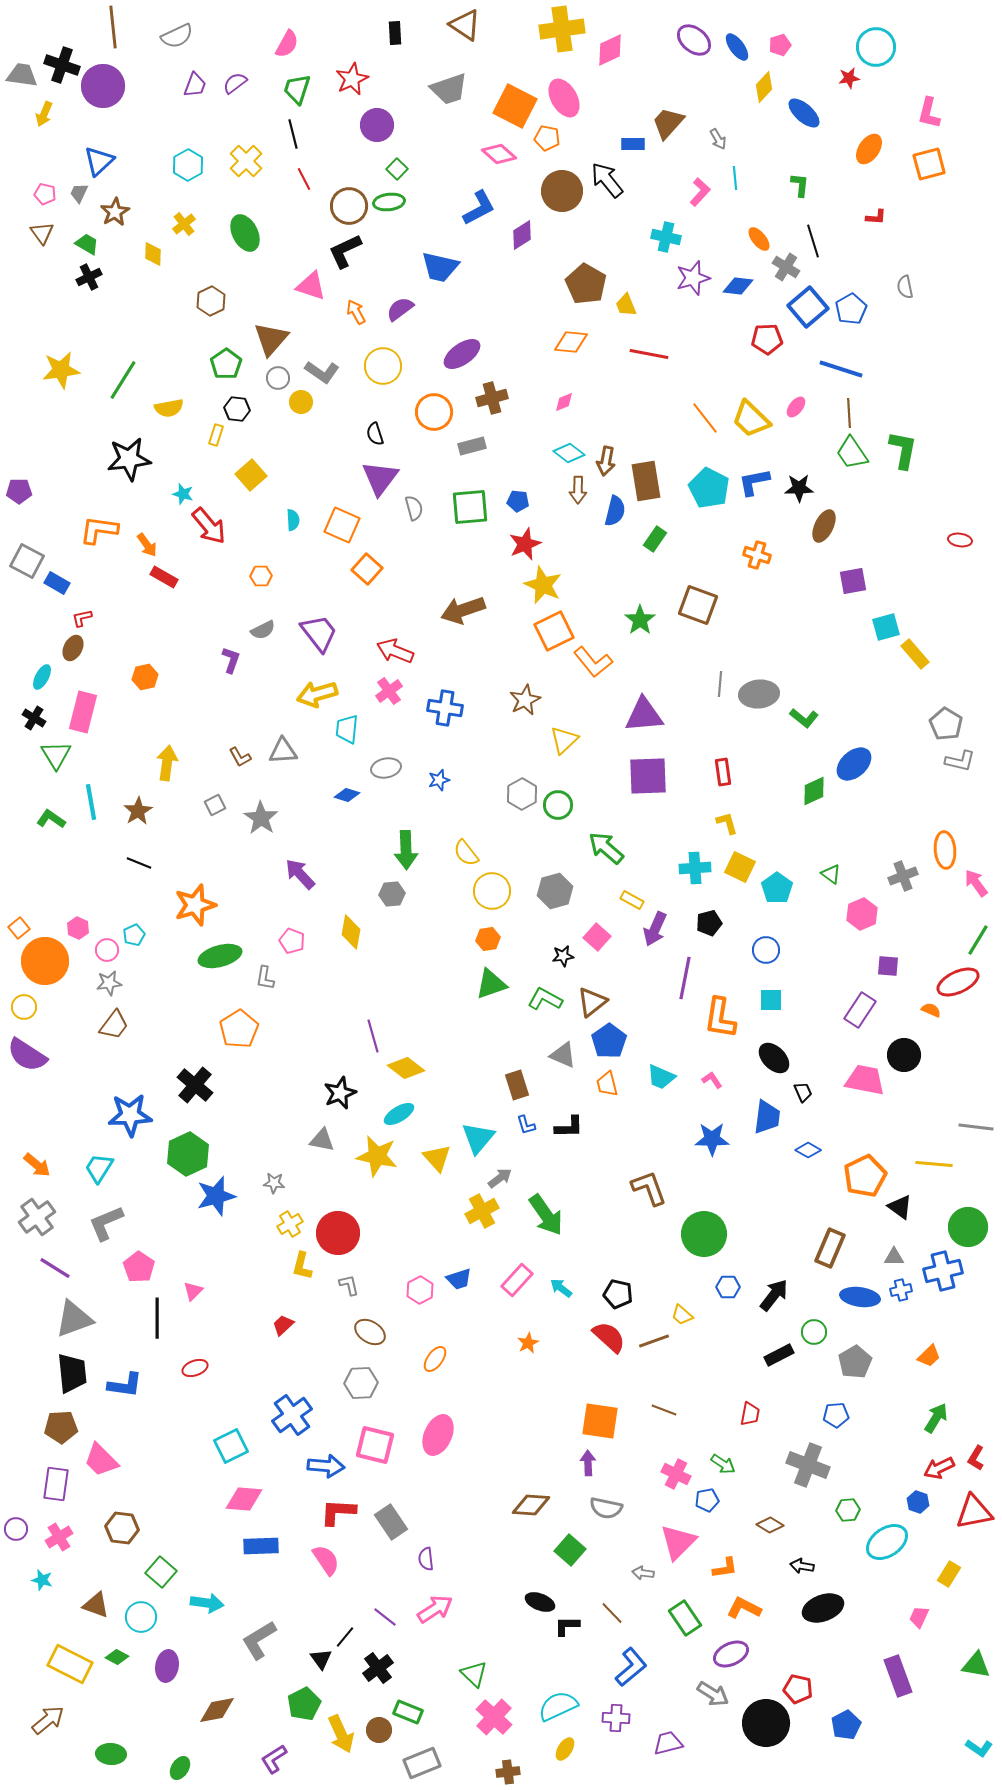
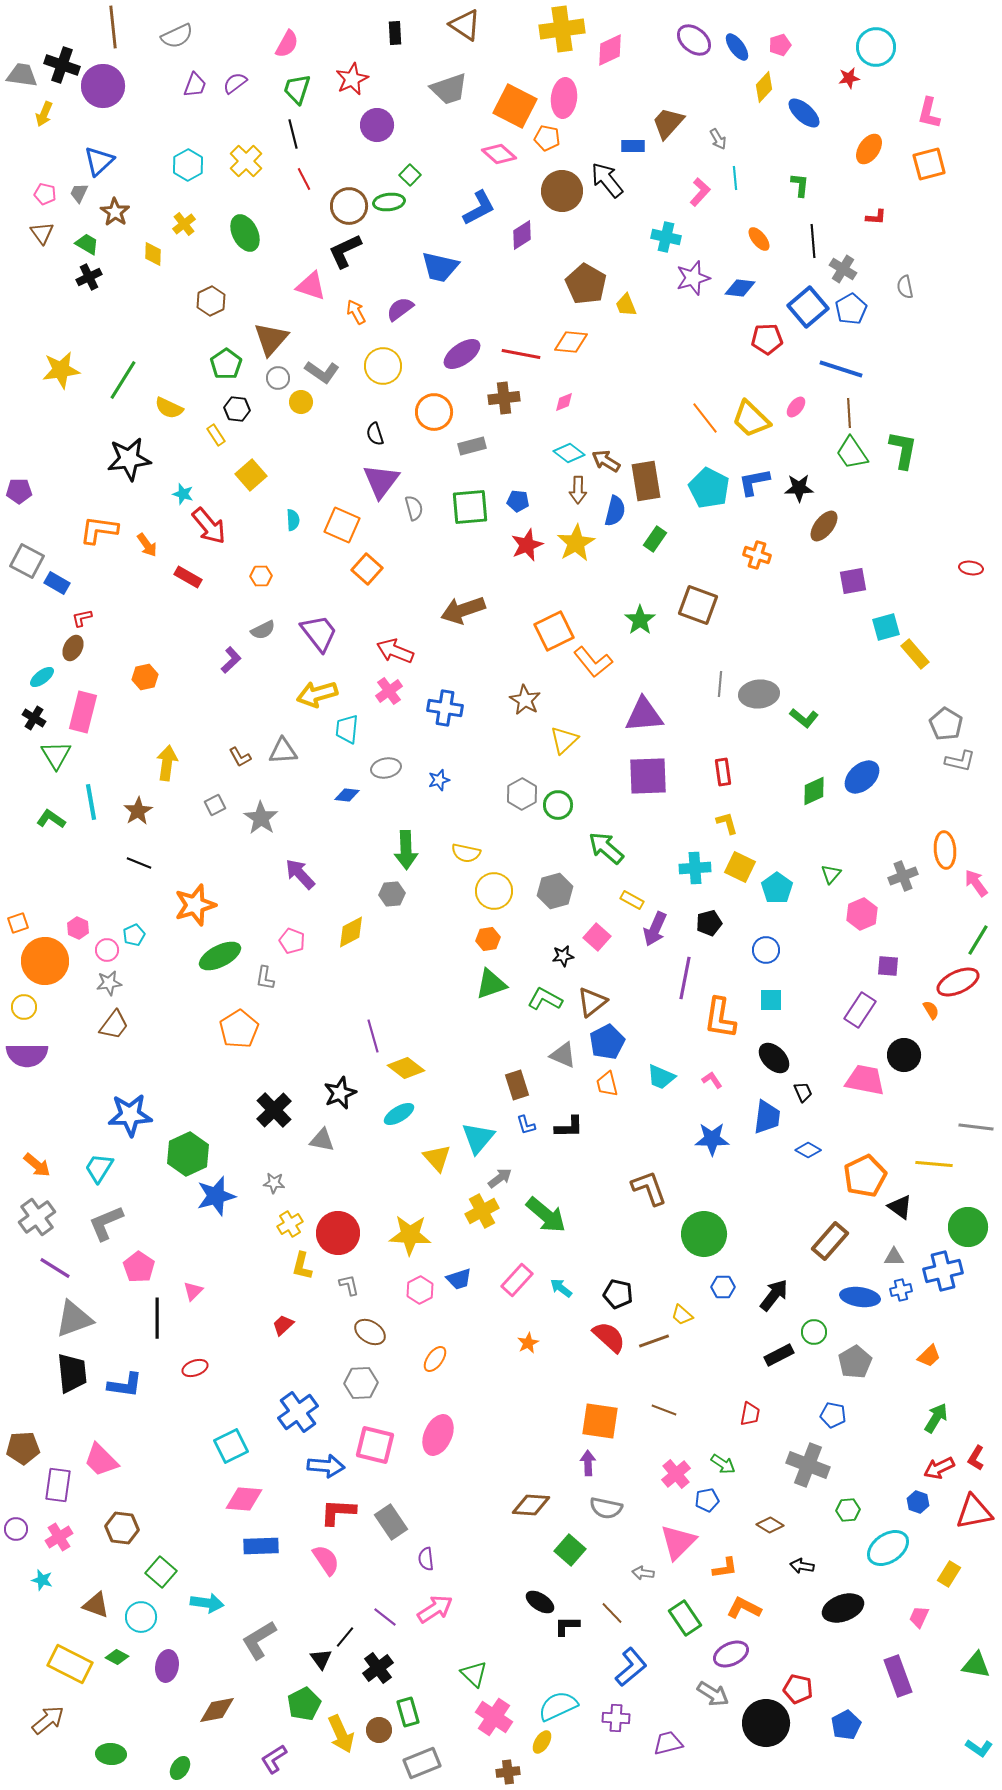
pink ellipse at (564, 98): rotated 36 degrees clockwise
blue rectangle at (633, 144): moved 2 px down
green square at (397, 169): moved 13 px right, 6 px down
brown star at (115, 212): rotated 8 degrees counterclockwise
black line at (813, 241): rotated 12 degrees clockwise
gray cross at (786, 267): moved 57 px right, 2 px down
blue diamond at (738, 286): moved 2 px right, 2 px down
red line at (649, 354): moved 128 px left
brown cross at (492, 398): moved 12 px right; rotated 8 degrees clockwise
yellow semicircle at (169, 408): rotated 36 degrees clockwise
yellow rectangle at (216, 435): rotated 50 degrees counterclockwise
brown arrow at (606, 461): rotated 112 degrees clockwise
purple triangle at (380, 478): moved 1 px right, 3 px down
brown ellipse at (824, 526): rotated 12 degrees clockwise
red ellipse at (960, 540): moved 11 px right, 28 px down
red star at (525, 544): moved 2 px right, 1 px down
red rectangle at (164, 577): moved 24 px right
yellow star at (543, 585): moved 33 px right, 42 px up; rotated 18 degrees clockwise
purple L-shape at (231, 660): rotated 28 degrees clockwise
cyan ellipse at (42, 677): rotated 25 degrees clockwise
brown star at (525, 700): rotated 16 degrees counterclockwise
blue ellipse at (854, 764): moved 8 px right, 13 px down
blue diamond at (347, 795): rotated 10 degrees counterclockwise
yellow semicircle at (466, 853): rotated 40 degrees counterclockwise
green triangle at (831, 874): rotated 35 degrees clockwise
yellow circle at (492, 891): moved 2 px right
orange square at (19, 928): moved 1 px left, 5 px up; rotated 20 degrees clockwise
yellow diamond at (351, 932): rotated 52 degrees clockwise
green ellipse at (220, 956): rotated 12 degrees counterclockwise
orange semicircle at (931, 1010): rotated 36 degrees clockwise
blue pentagon at (609, 1041): moved 2 px left, 1 px down; rotated 8 degrees clockwise
purple semicircle at (27, 1055): rotated 33 degrees counterclockwise
black cross at (195, 1085): moved 79 px right, 25 px down; rotated 6 degrees clockwise
yellow star at (377, 1156): moved 33 px right, 79 px down; rotated 9 degrees counterclockwise
green arrow at (546, 1215): rotated 15 degrees counterclockwise
brown rectangle at (830, 1248): moved 7 px up; rotated 18 degrees clockwise
blue hexagon at (728, 1287): moved 5 px left
blue cross at (292, 1415): moved 6 px right, 3 px up
blue pentagon at (836, 1415): moved 3 px left; rotated 15 degrees clockwise
brown pentagon at (61, 1427): moved 38 px left, 21 px down
pink cross at (676, 1474): rotated 24 degrees clockwise
purple rectangle at (56, 1484): moved 2 px right, 1 px down
cyan ellipse at (887, 1542): moved 1 px right, 6 px down
black ellipse at (540, 1602): rotated 12 degrees clockwise
black ellipse at (823, 1608): moved 20 px right
green rectangle at (408, 1712): rotated 52 degrees clockwise
pink cross at (494, 1717): rotated 9 degrees counterclockwise
yellow ellipse at (565, 1749): moved 23 px left, 7 px up
